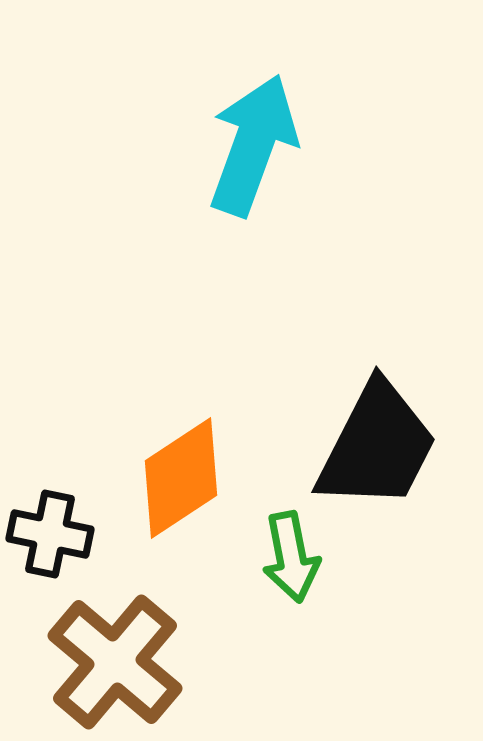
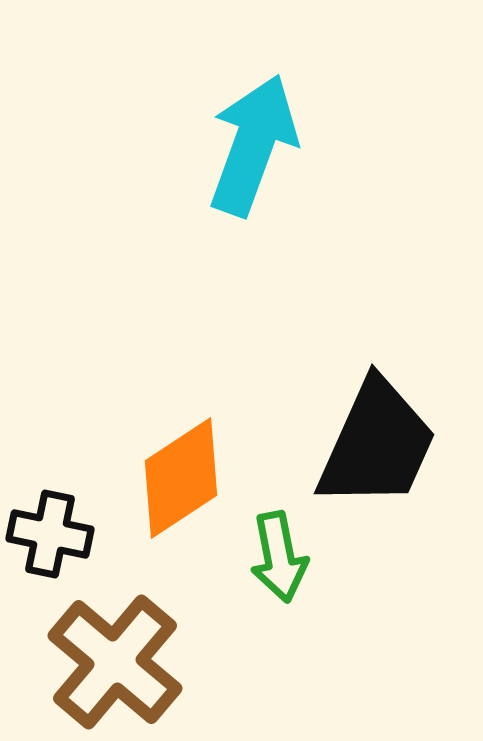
black trapezoid: moved 2 px up; rotated 3 degrees counterclockwise
green arrow: moved 12 px left
